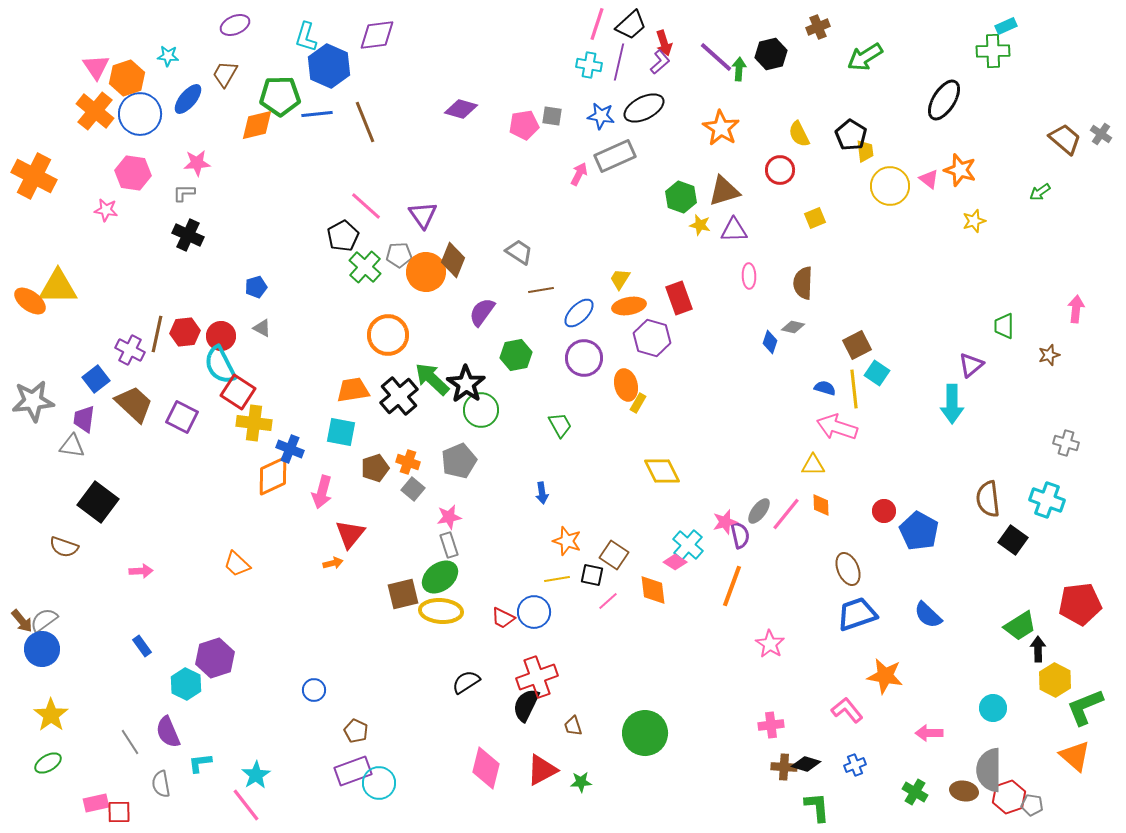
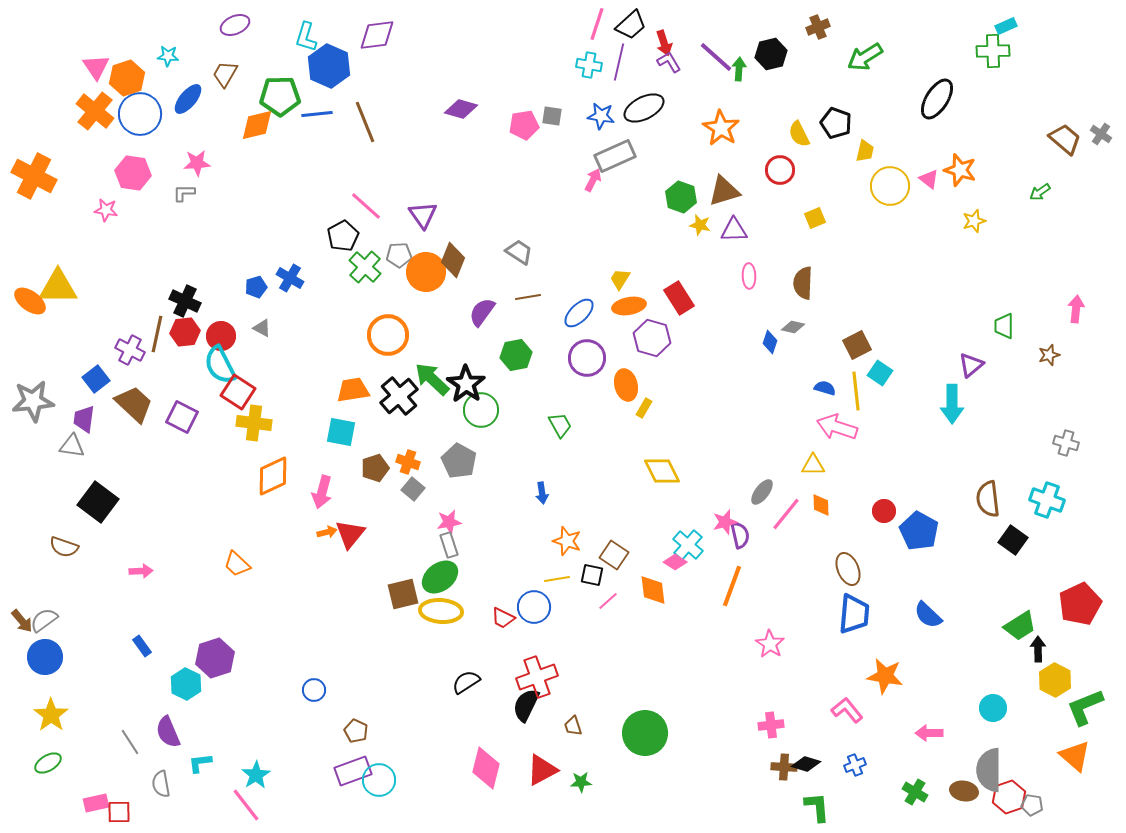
purple L-shape at (660, 62): moved 9 px right; rotated 80 degrees counterclockwise
black ellipse at (944, 100): moved 7 px left, 1 px up
black pentagon at (851, 135): moved 15 px left, 12 px up; rotated 12 degrees counterclockwise
yellow trapezoid at (865, 151): rotated 20 degrees clockwise
pink arrow at (579, 174): moved 14 px right, 6 px down
black cross at (188, 235): moved 3 px left, 66 px down
brown line at (541, 290): moved 13 px left, 7 px down
red rectangle at (679, 298): rotated 12 degrees counterclockwise
purple circle at (584, 358): moved 3 px right
cyan square at (877, 373): moved 3 px right
yellow line at (854, 389): moved 2 px right, 2 px down
yellow rectangle at (638, 403): moved 6 px right, 5 px down
blue cross at (290, 449): moved 171 px up; rotated 8 degrees clockwise
gray pentagon at (459, 461): rotated 20 degrees counterclockwise
gray ellipse at (759, 511): moved 3 px right, 19 px up
pink star at (449, 517): moved 5 px down
orange arrow at (333, 563): moved 6 px left, 31 px up
red pentagon at (1080, 604): rotated 18 degrees counterclockwise
blue circle at (534, 612): moved 5 px up
blue trapezoid at (857, 614): moved 3 px left; rotated 114 degrees clockwise
blue circle at (42, 649): moved 3 px right, 8 px down
cyan circle at (379, 783): moved 3 px up
